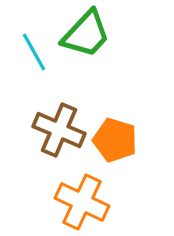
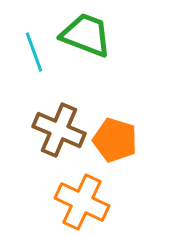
green trapezoid: moved 1 px down; rotated 112 degrees counterclockwise
cyan line: rotated 9 degrees clockwise
